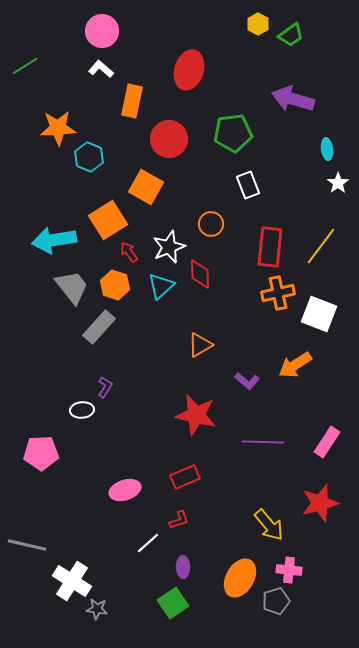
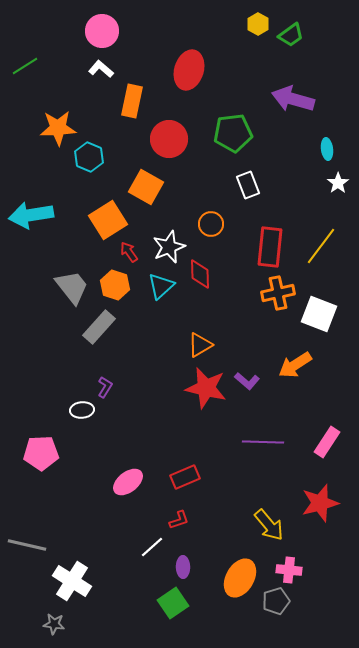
cyan arrow at (54, 240): moved 23 px left, 25 px up
red star at (196, 415): moved 10 px right, 27 px up
pink ellipse at (125, 490): moved 3 px right, 8 px up; rotated 20 degrees counterclockwise
white line at (148, 543): moved 4 px right, 4 px down
gray star at (97, 609): moved 43 px left, 15 px down
